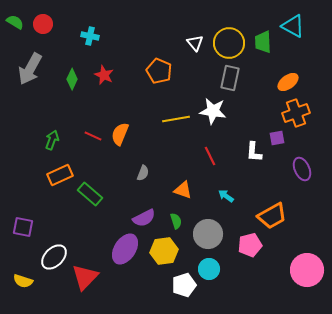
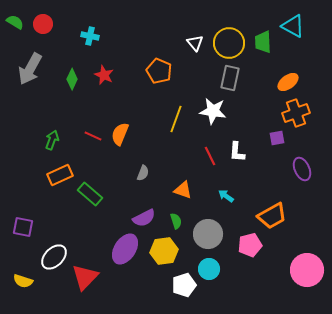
yellow line at (176, 119): rotated 60 degrees counterclockwise
white L-shape at (254, 152): moved 17 px left
